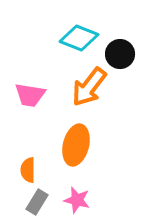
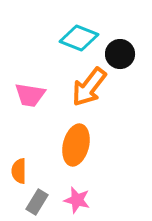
orange semicircle: moved 9 px left, 1 px down
